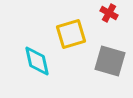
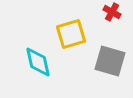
red cross: moved 3 px right, 1 px up
cyan diamond: moved 1 px right, 1 px down
